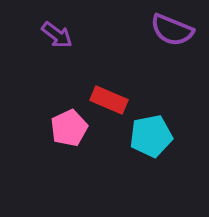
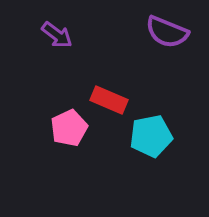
purple semicircle: moved 5 px left, 2 px down
